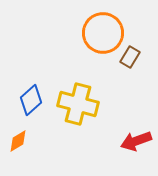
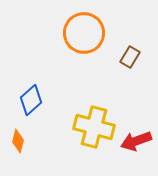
orange circle: moved 19 px left
yellow cross: moved 16 px right, 23 px down
orange diamond: rotated 45 degrees counterclockwise
